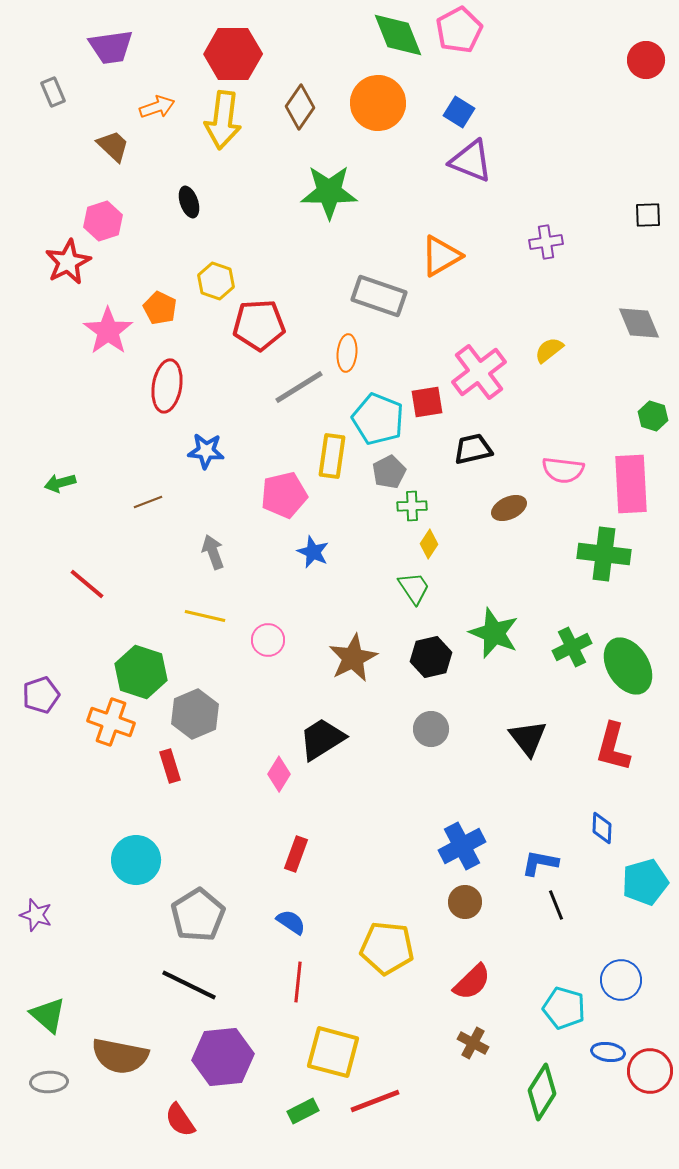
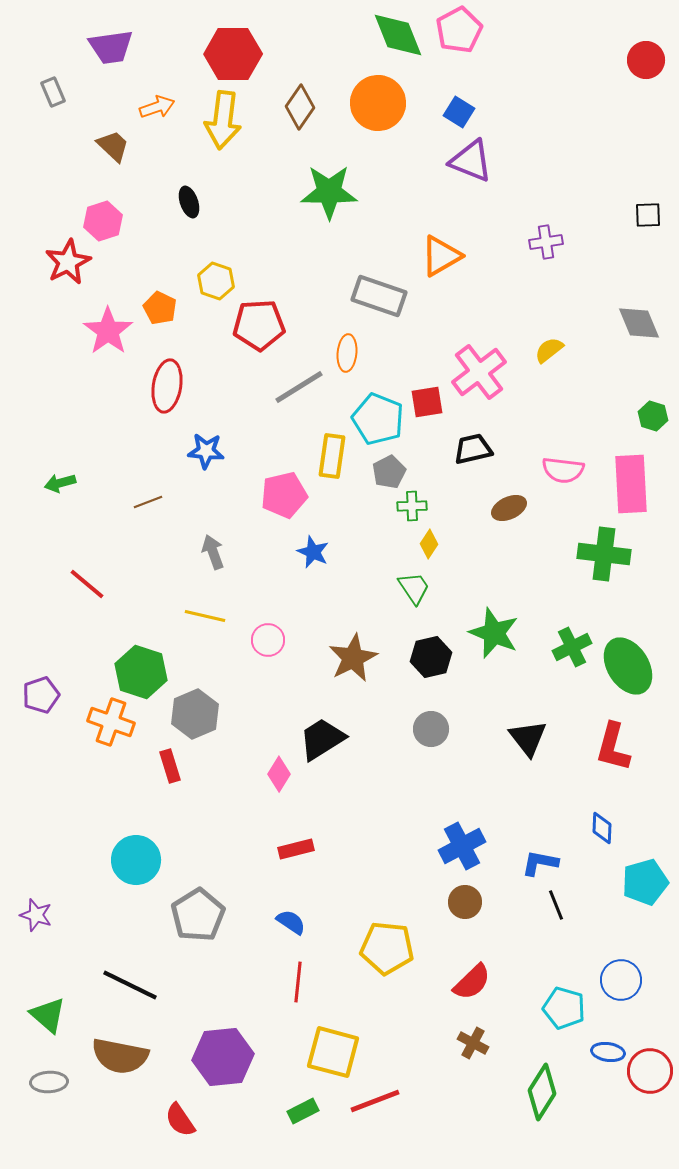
red rectangle at (296, 854): moved 5 px up; rotated 56 degrees clockwise
black line at (189, 985): moved 59 px left
